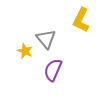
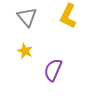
yellow L-shape: moved 13 px left, 4 px up
gray triangle: moved 19 px left, 22 px up
